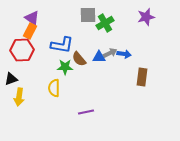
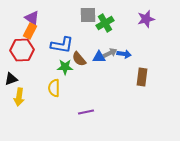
purple star: moved 2 px down
